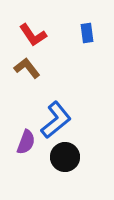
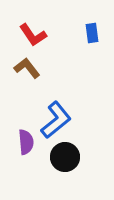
blue rectangle: moved 5 px right
purple semicircle: rotated 25 degrees counterclockwise
